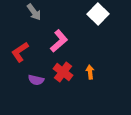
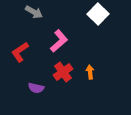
gray arrow: rotated 24 degrees counterclockwise
red cross: rotated 18 degrees clockwise
purple semicircle: moved 8 px down
